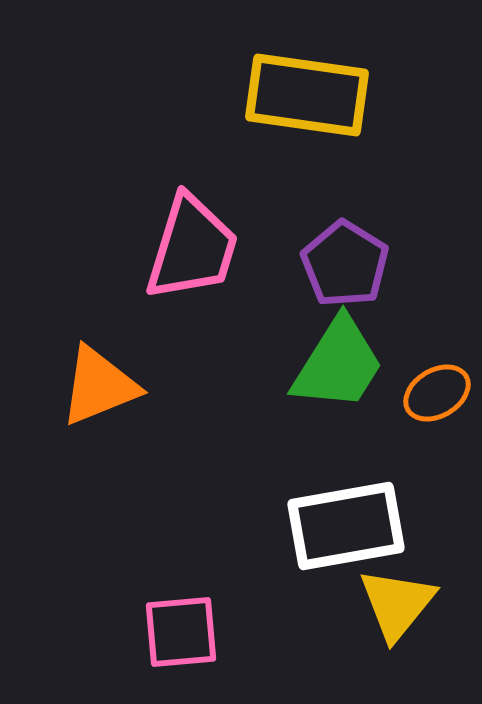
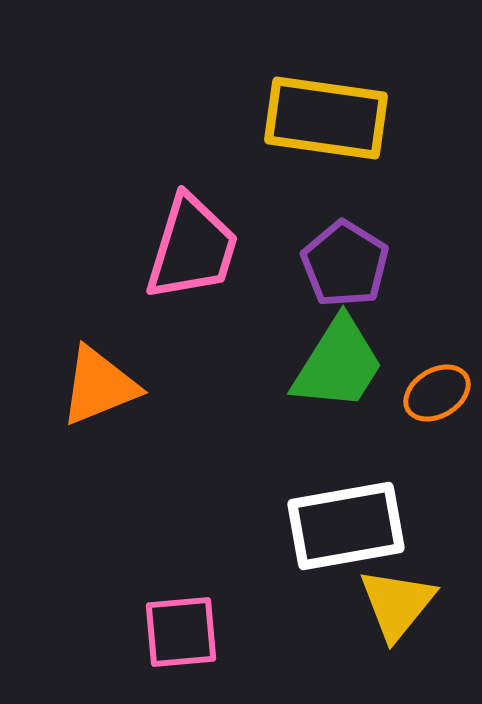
yellow rectangle: moved 19 px right, 23 px down
